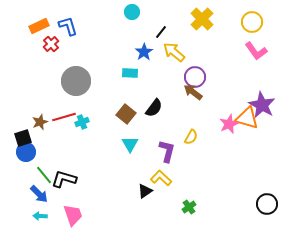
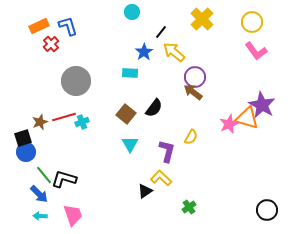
black circle: moved 6 px down
